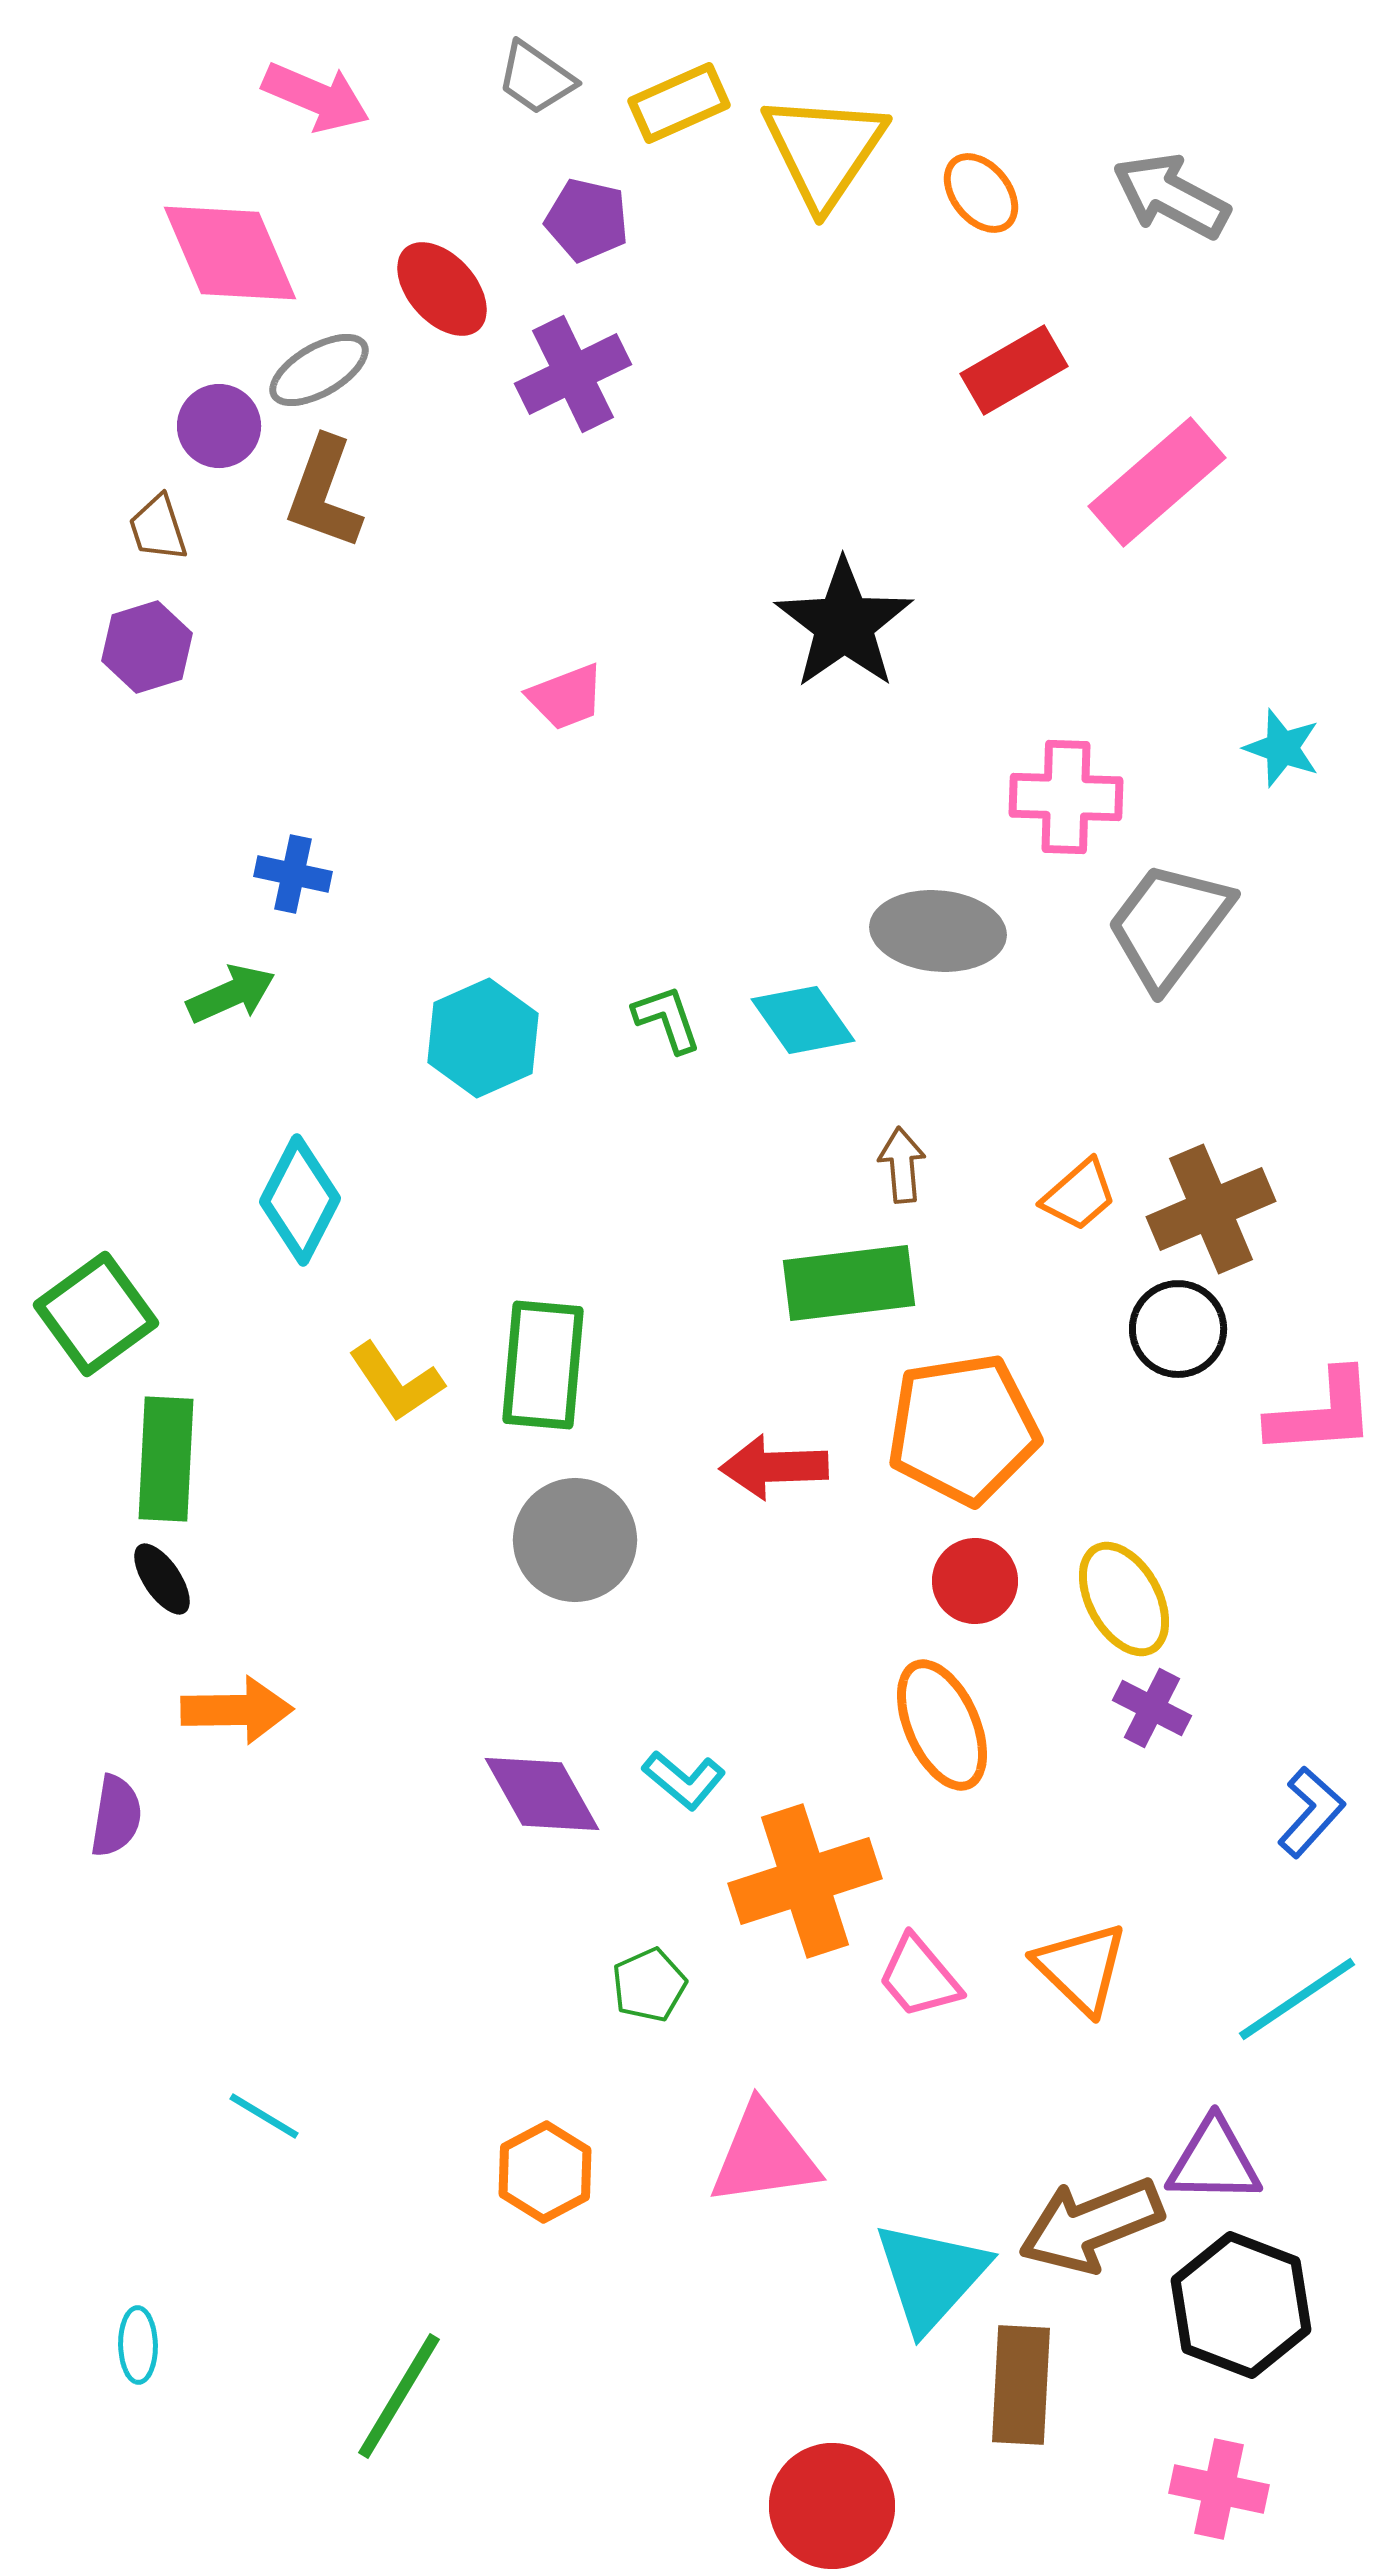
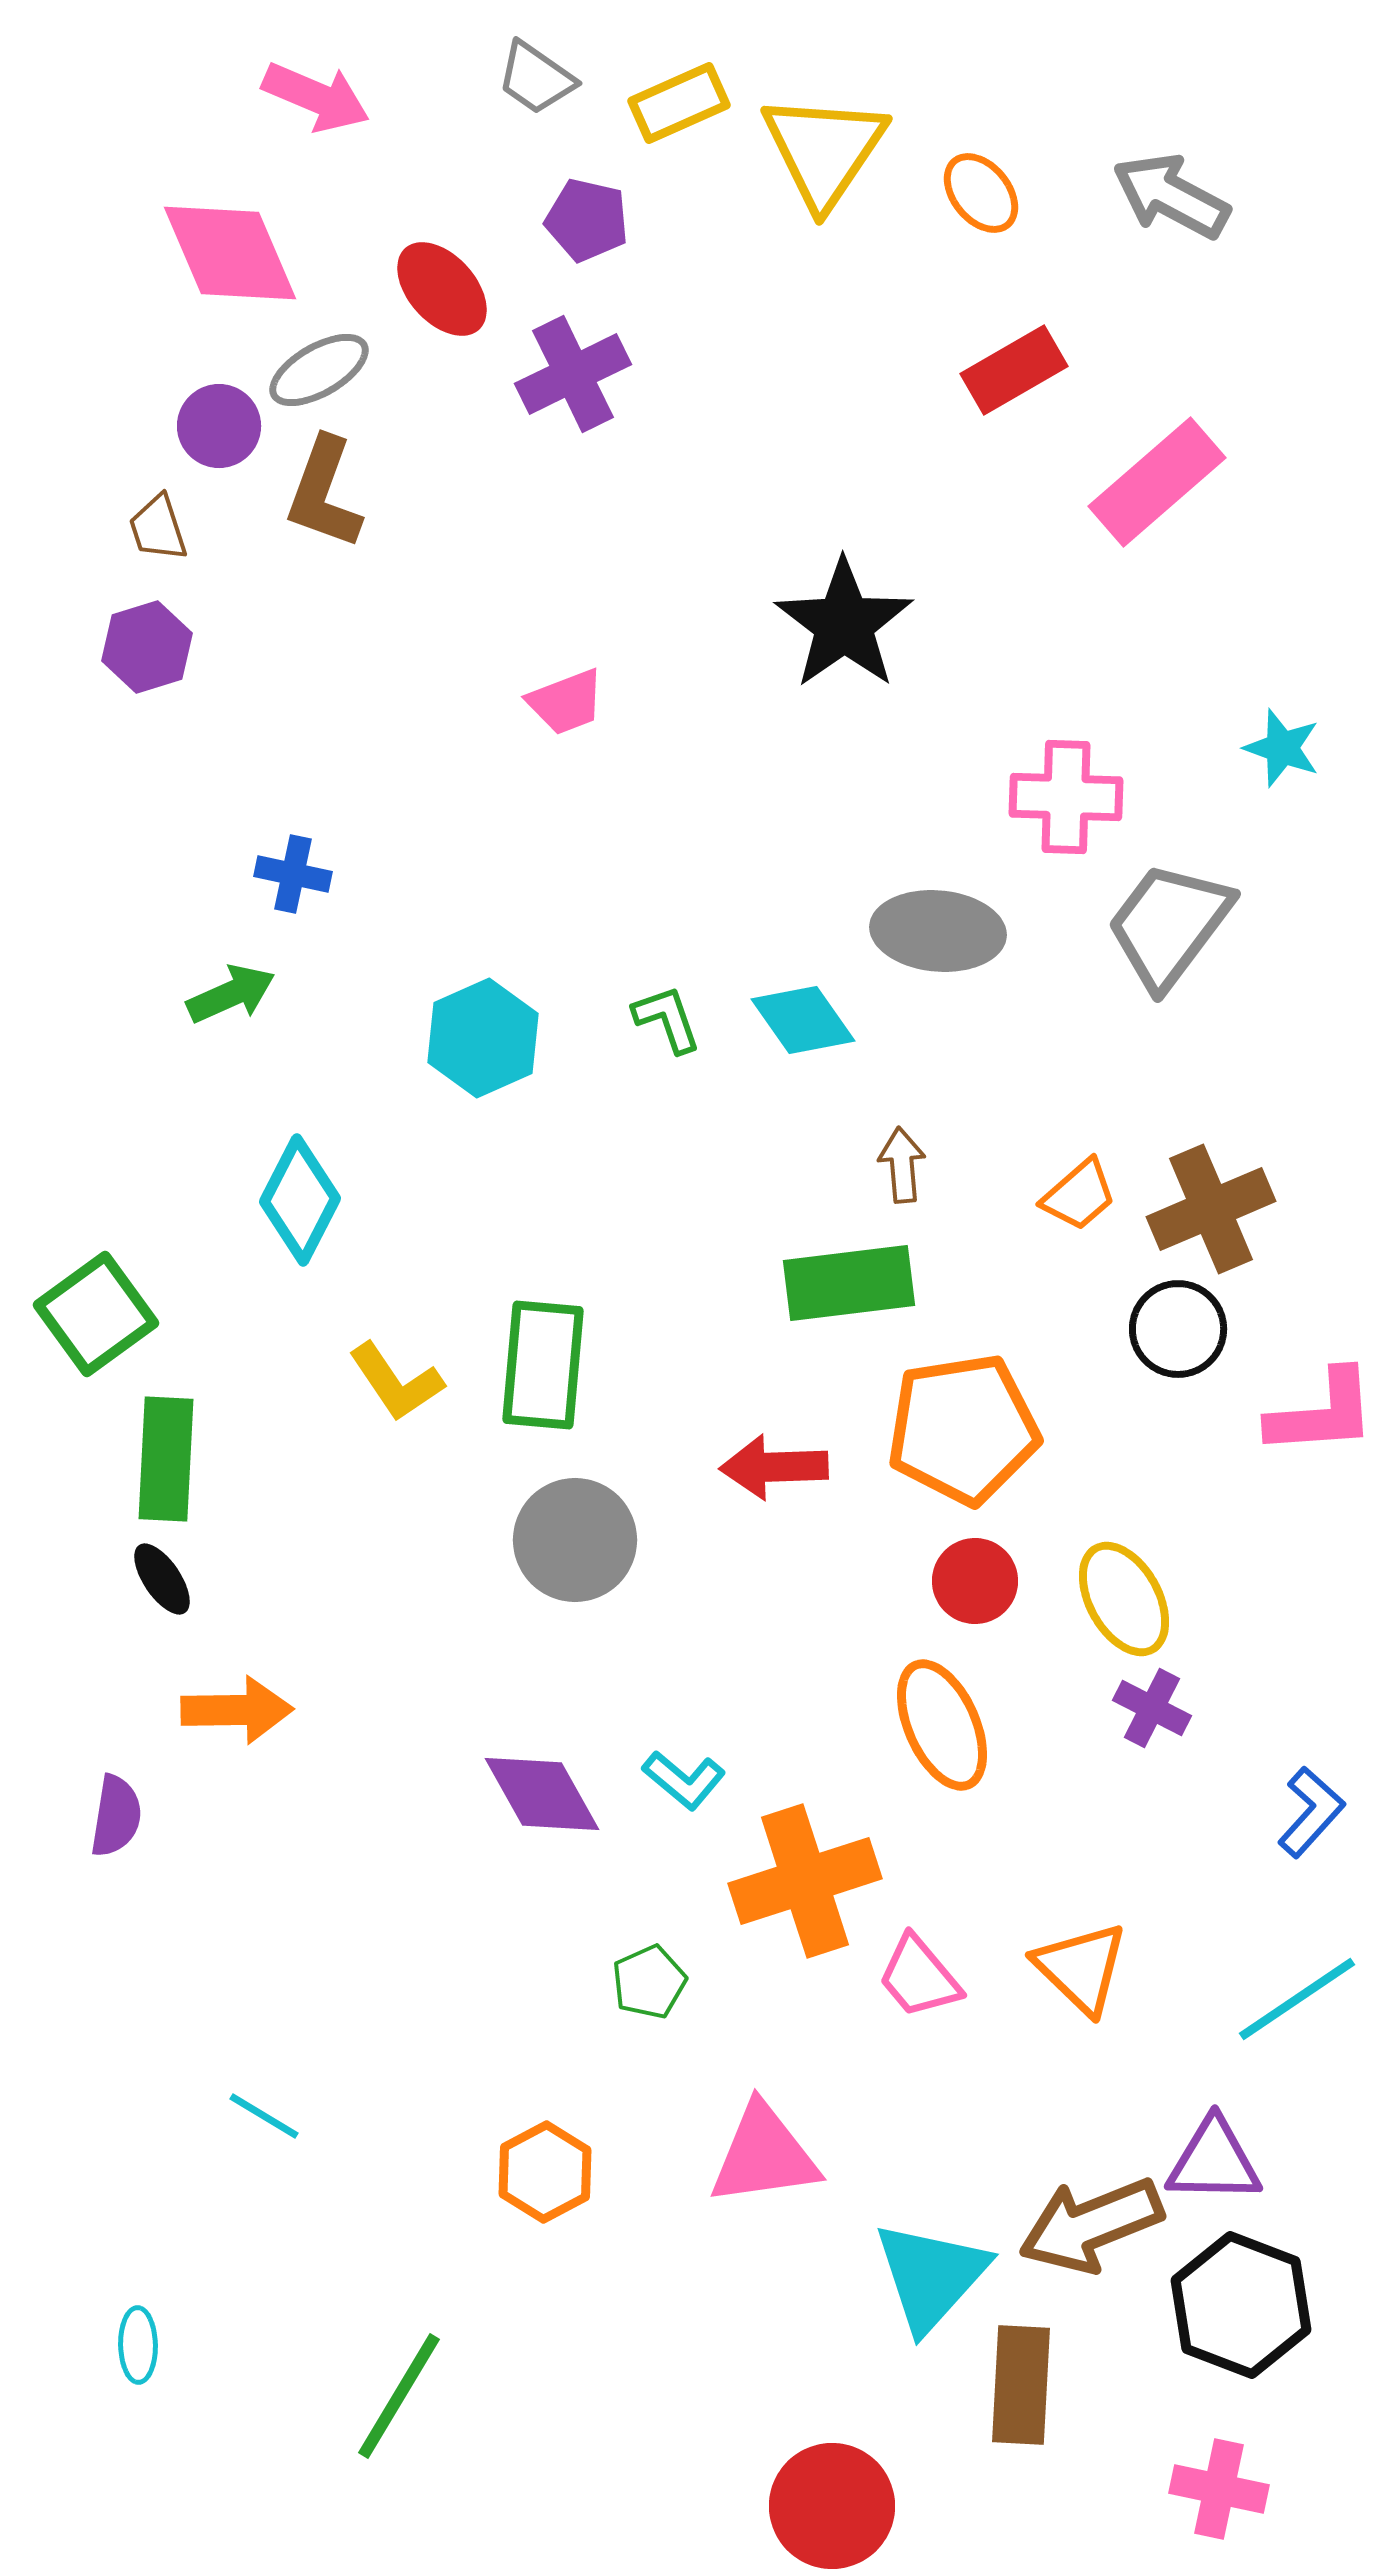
pink trapezoid at (566, 697): moved 5 px down
green pentagon at (649, 1985): moved 3 px up
